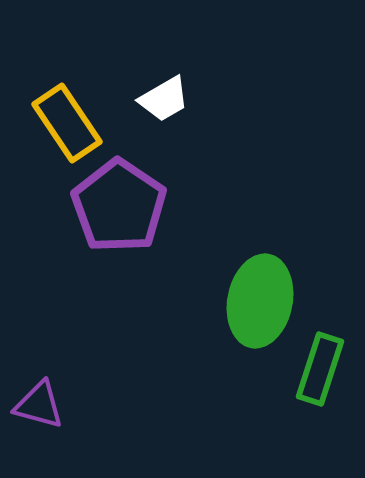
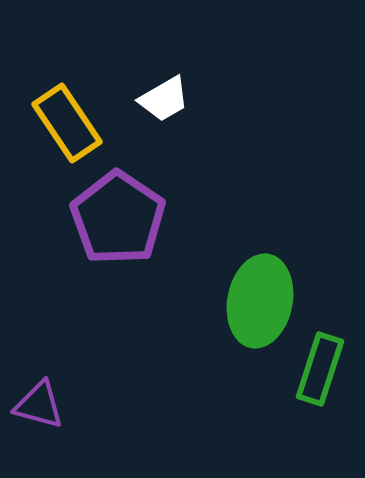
purple pentagon: moved 1 px left, 12 px down
